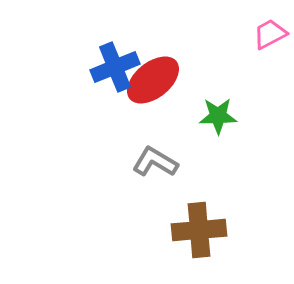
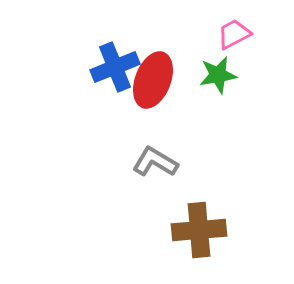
pink trapezoid: moved 36 px left
red ellipse: rotated 30 degrees counterclockwise
green star: moved 41 px up; rotated 9 degrees counterclockwise
